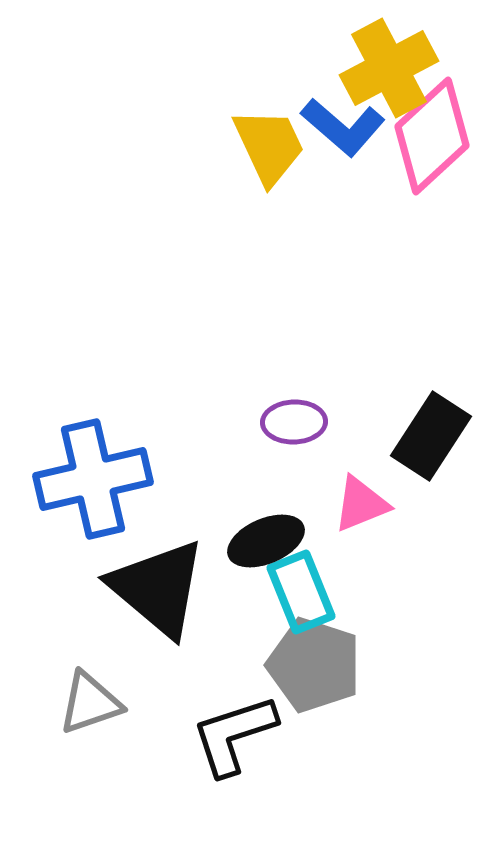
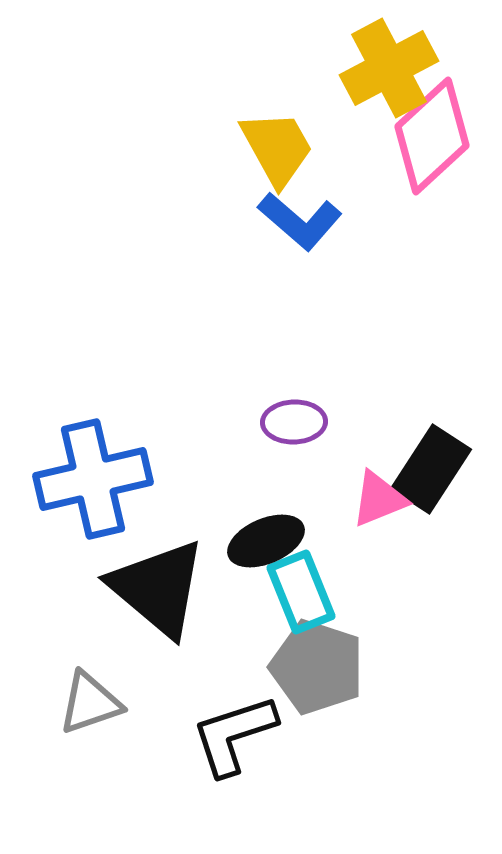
blue L-shape: moved 43 px left, 94 px down
yellow trapezoid: moved 8 px right, 2 px down; rotated 4 degrees counterclockwise
black rectangle: moved 33 px down
pink triangle: moved 18 px right, 5 px up
gray pentagon: moved 3 px right, 2 px down
